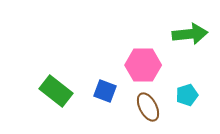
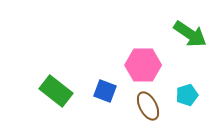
green arrow: rotated 40 degrees clockwise
brown ellipse: moved 1 px up
